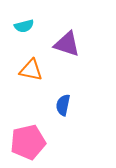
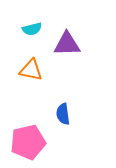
cyan semicircle: moved 8 px right, 3 px down
purple triangle: rotated 20 degrees counterclockwise
blue semicircle: moved 9 px down; rotated 20 degrees counterclockwise
